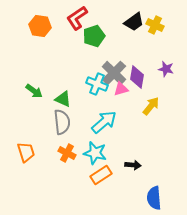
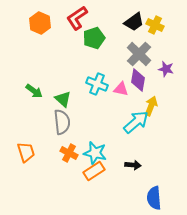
orange hexagon: moved 3 px up; rotated 15 degrees clockwise
green pentagon: moved 2 px down
gray cross: moved 25 px right, 19 px up
purple diamond: moved 1 px right, 3 px down
pink triangle: rotated 28 degrees clockwise
green triangle: rotated 18 degrees clockwise
yellow arrow: rotated 18 degrees counterclockwise
cyan arrow: moved 32 px right
orange cross: moved 2 px right
orange rectangle: moved 7 px left, 4 px up
